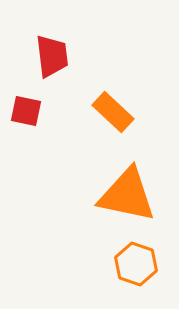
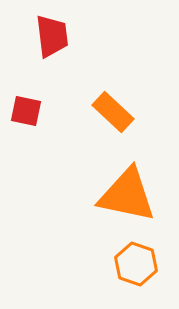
red trapezoid: moved 20 px up
